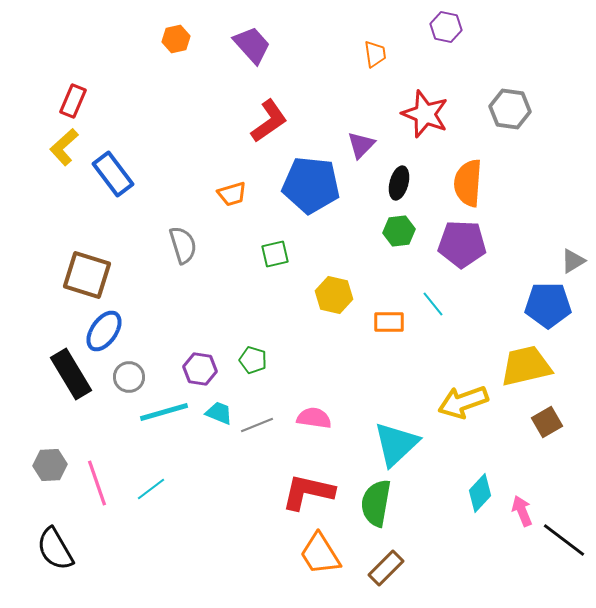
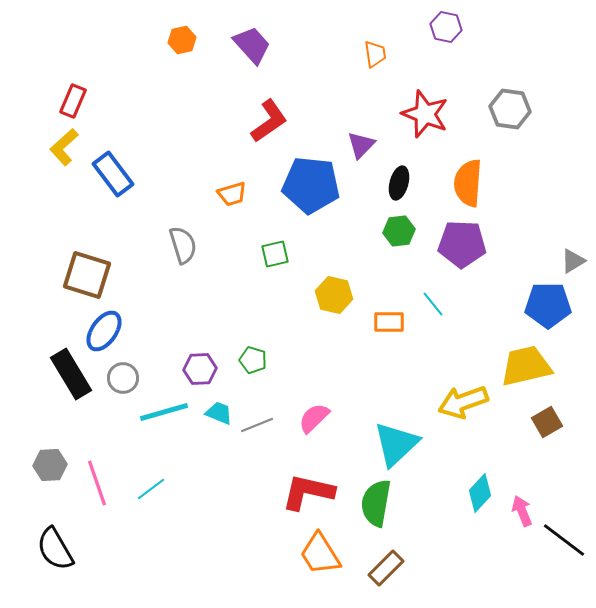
orange hexagon at (176, 39): moved 6 px right, 1 px down
purple hexagon at (200, 369): rotated 12 degrees counterclockwise
gray circle at (129, 377): moved 6 px left, 1 px down
pink semicircle at (314, 418): rotated 52 degrees counterclockwise
